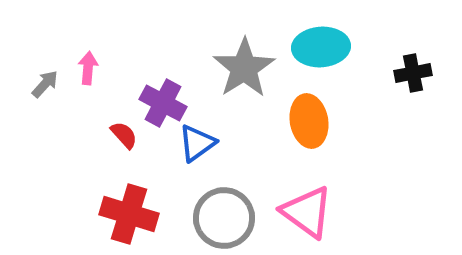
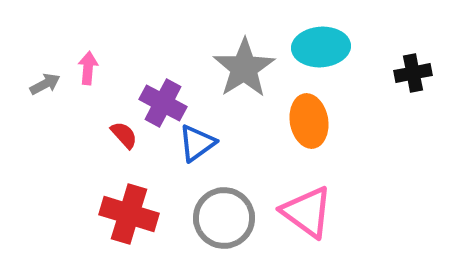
gray arrow: rotated 20 degrees clockwise
